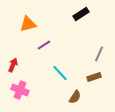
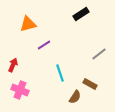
gray line: rotated 28 degrees clockwise
cyan line: rotated 24 degrees clockwise
brown rectangle: moved 4 px left, 7 px down; rotated 48 degrees clockwise
